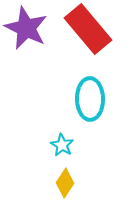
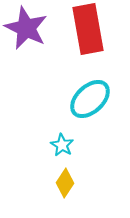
red rectangle: rotated 30 degrees clockwise
cyan ellipse: rotated 48 degrees clockwise
